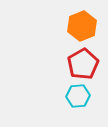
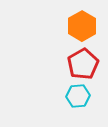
orange hexagon: rotated 8 degrees counterclockwise
